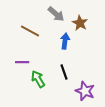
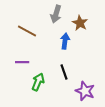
gray arrow: rotated 66 degrees clockwise
brown line: moved 3 px left
green arrow: moved 3 px down; rotated 54 degrees clockwise
